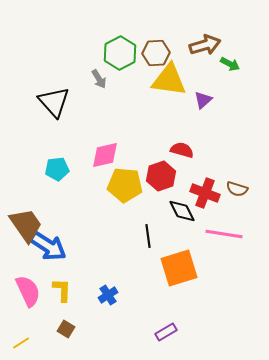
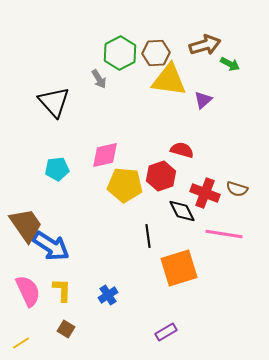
blue arrow: moved 3 px right
